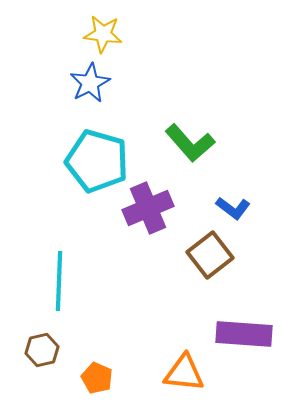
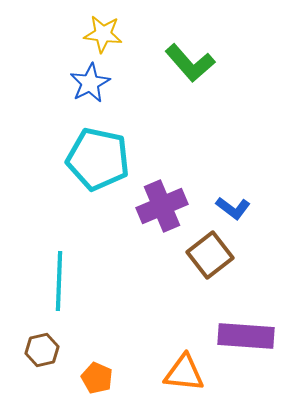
green L-shape: moved 80 px up
cyan pentagon: moved 1 px right, 2 px up; rotated 4 degrees counterclockwise
purple cross: moved 14 px right, 2 px up
purple rectangle: moved 2 px right, 2 px down
